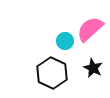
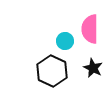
pink semicircle: rotated 48 degrees counterclockwise
black hexagon: moved 2 px up
